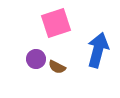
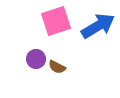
pink square: moved 2 px up
blue arrow: moved 24 px up; rotated 44 degrees clockwise
